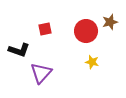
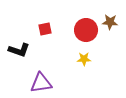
brown star: rotated 21 degrees clockwise
red circle: moved 1 px up
yellow star: moved 8 px left, 3 px up; rotated 16 degrees counterclockwise
purple triangle: moved 10 px down; rotated 40 degrees clockwise
